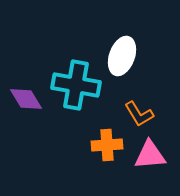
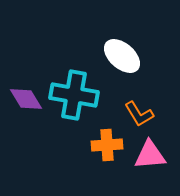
white ellipse: rotated 69 degrees counterclockwise
cyan cross: moved 2 px left, 10 px down
